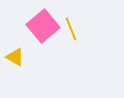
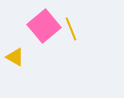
pink square: moved 1 px right
